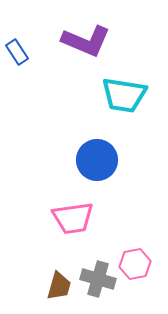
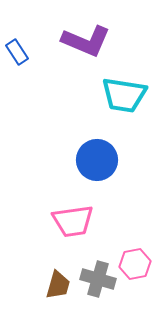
pink trapezoid: moved 3 px down
brown trapezoid: moved 1 px left, 1 px up
